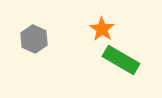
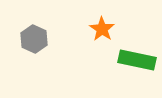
green rectangle: moved 16 px right; rotated 18 degrees counterclockwise
